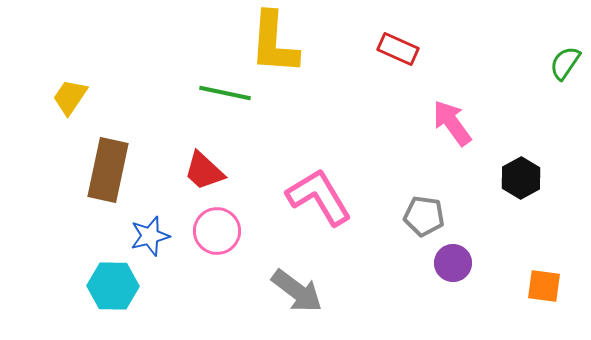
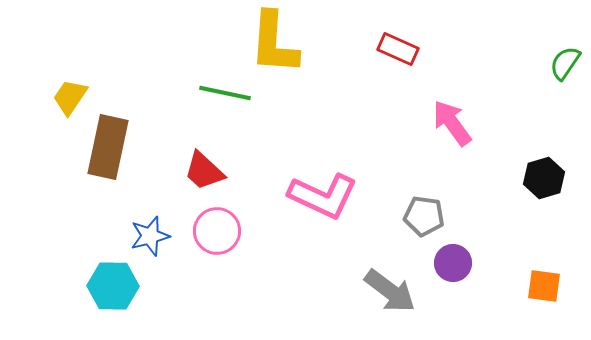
brown rectangle: moved 23 px up
black hexagon: moved 23 px right; rotated 12 degrees clockwise
pink L-shape: moved 4 px right, 1 px up; rotated 146 degrees clockwise
gray arrow: moved 93 px right
